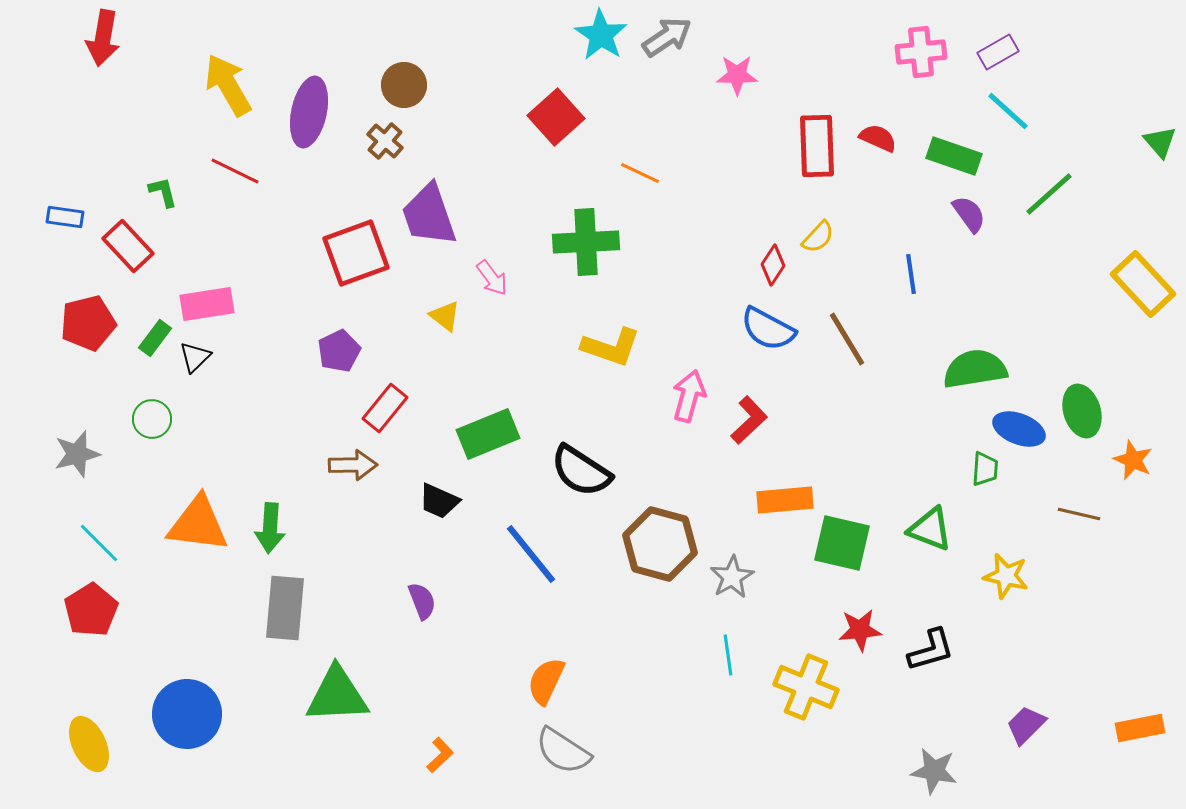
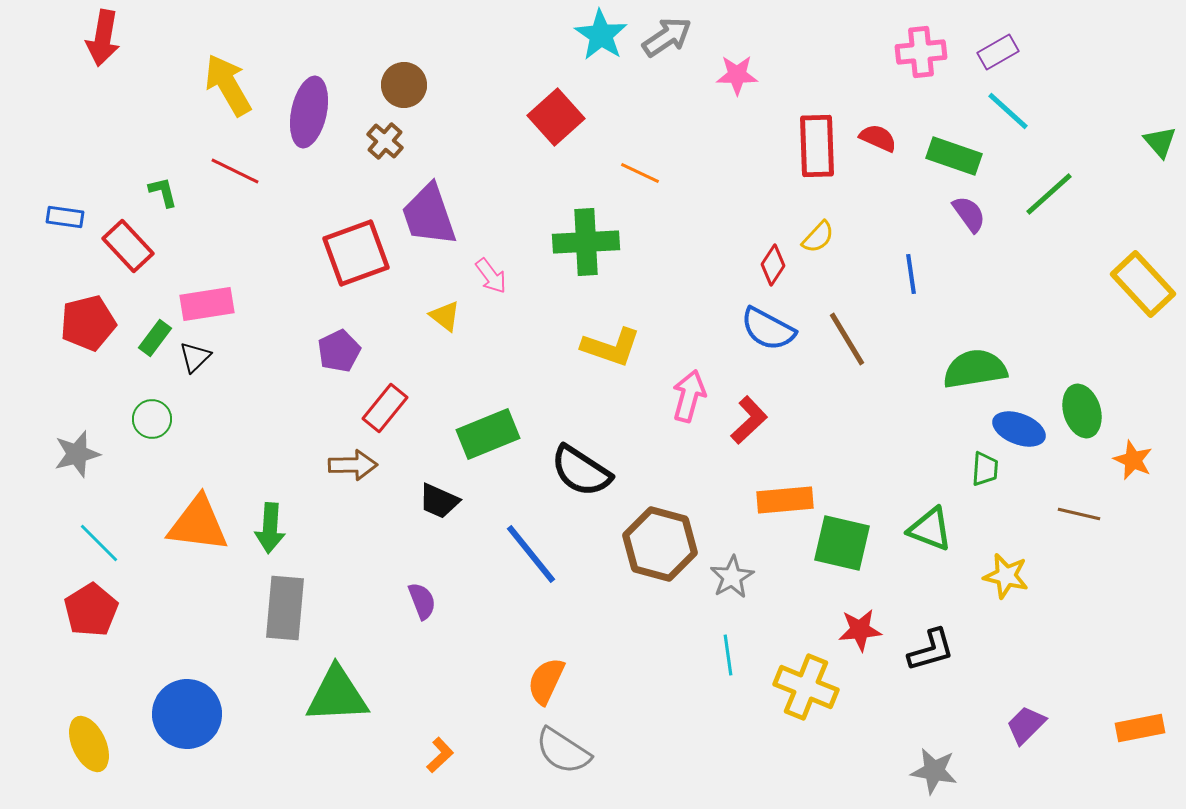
pink arrow at (492, 278): moved 1 px left, 2 px up
